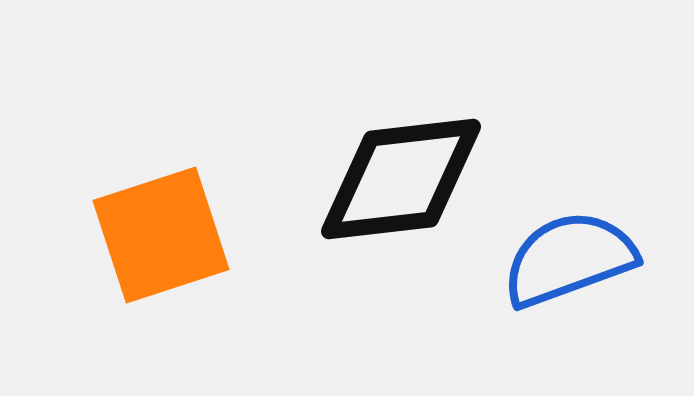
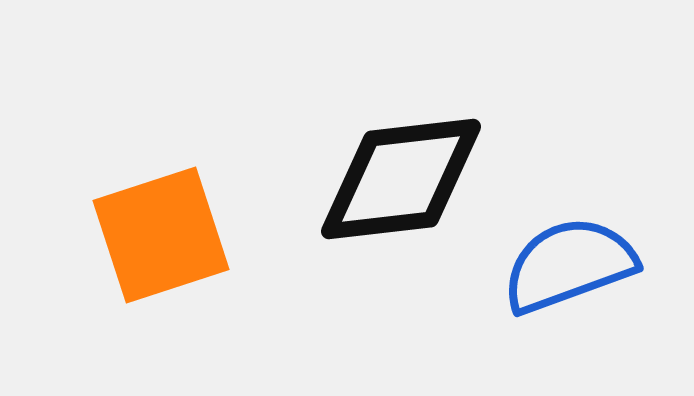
blue semicircle: moved 6 px down
